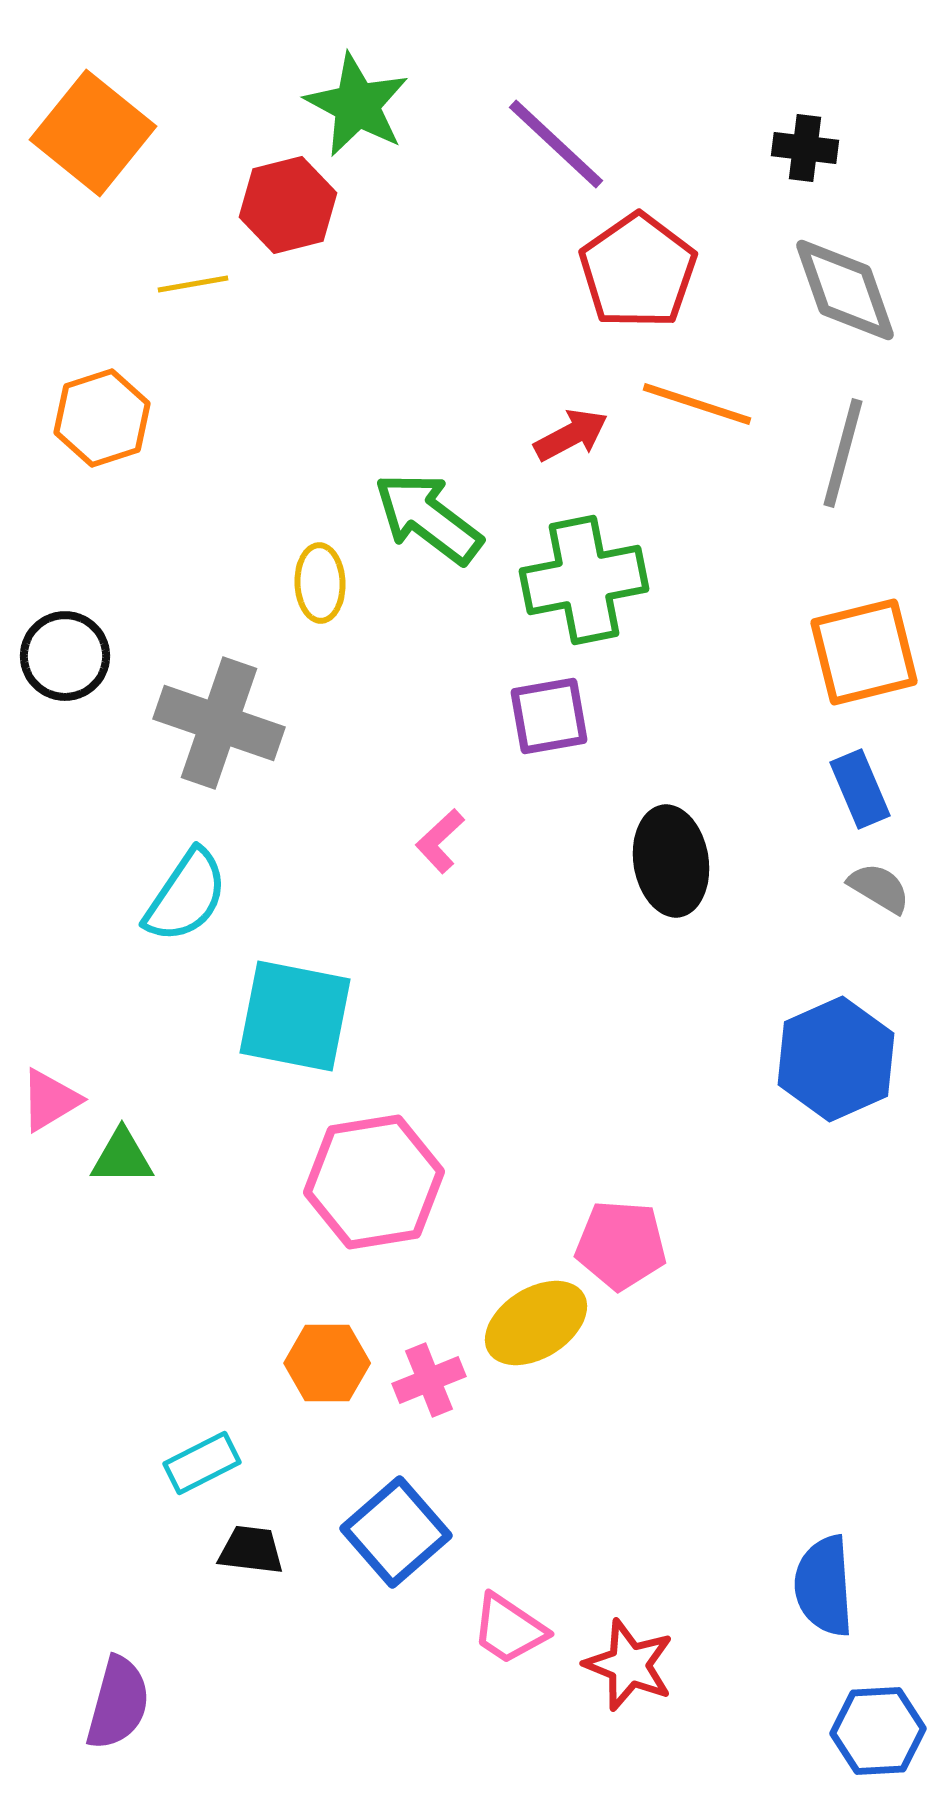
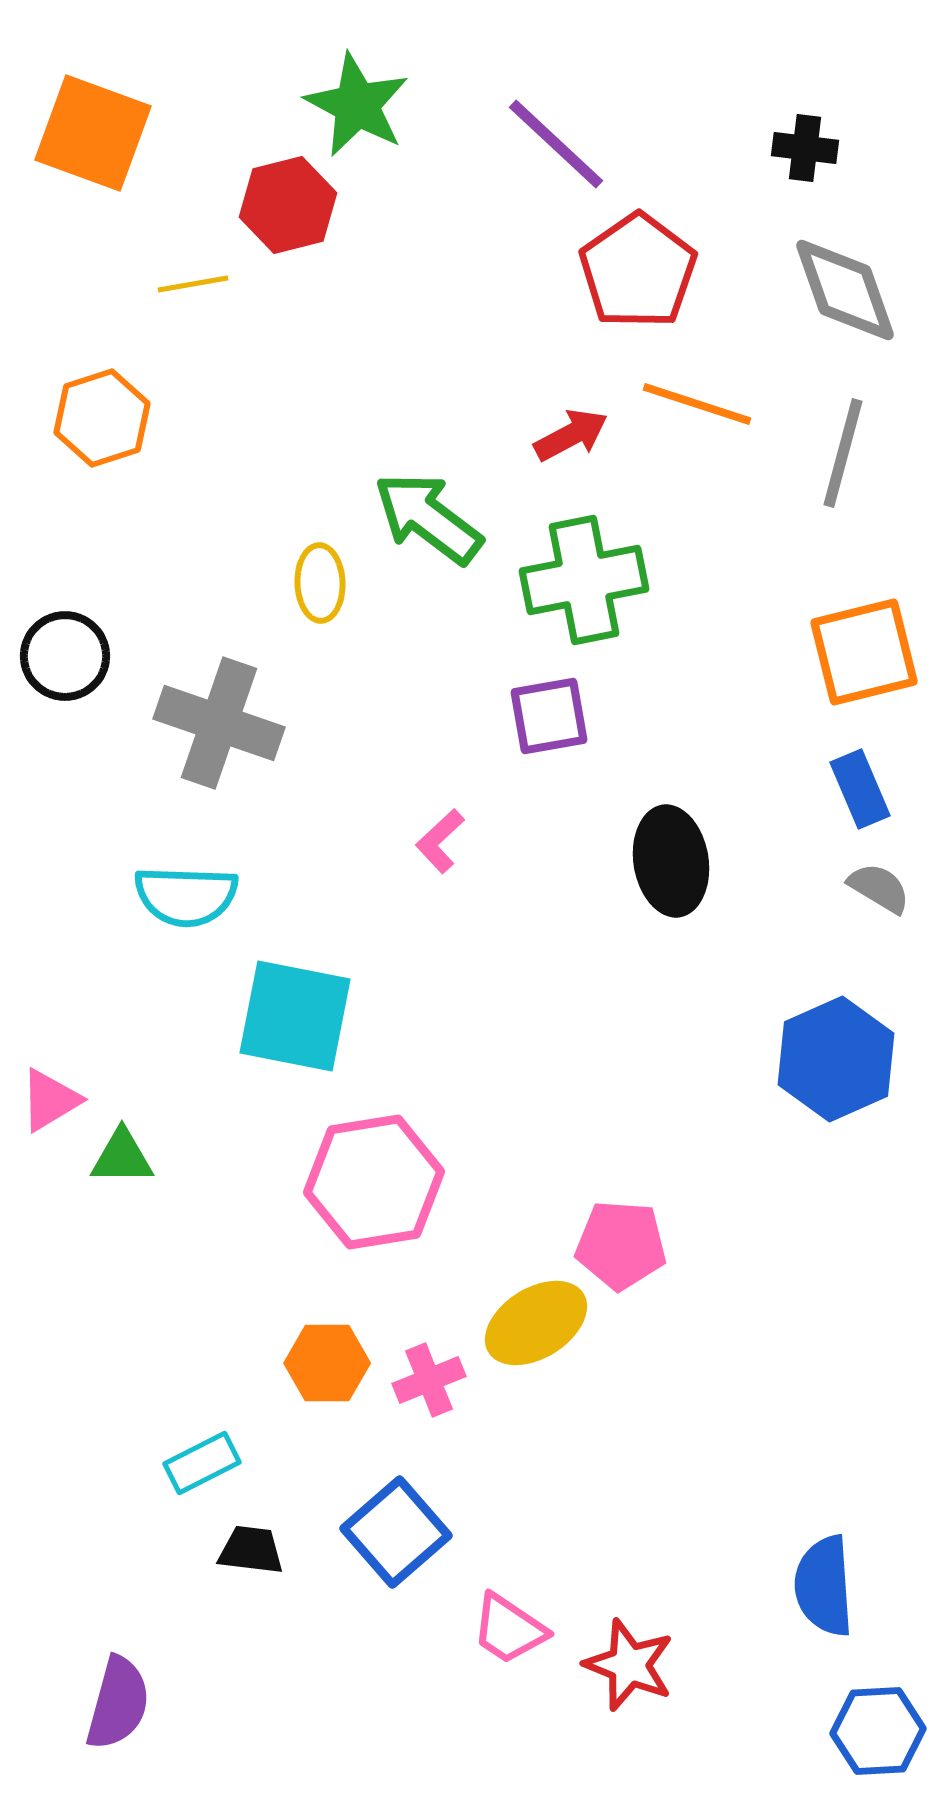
orange square at (93, 133): rotated 19 degrees counterclockwise
cyan semicircle at (186, 896): rotated 58 degrees clockwise
